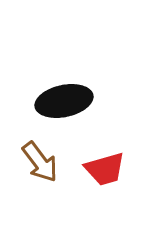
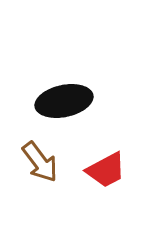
red trapezoid: moved 1 px right, 1 px down; rotated 12 degrees counterclockwise
